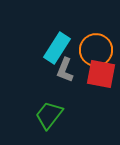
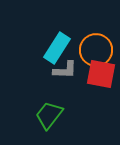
gray L-shape: rotated 110 degrees counterclockwise
